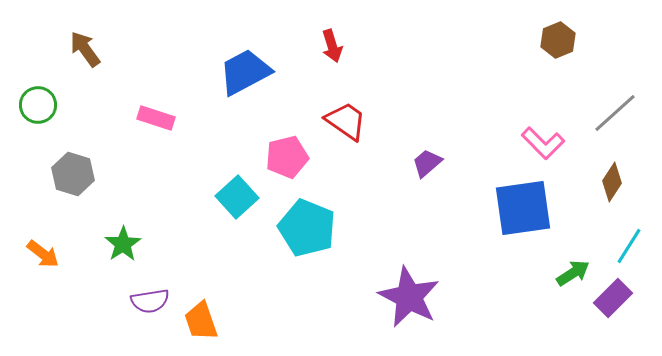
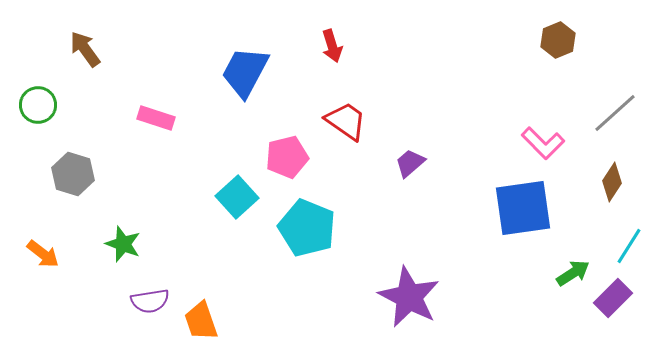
blue trapezoid: rotated 34 degrees counterclockwise
purple trapezoid: moved 17 px left
green star: rotated 18 degrees counterclockwise
